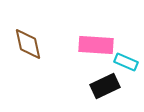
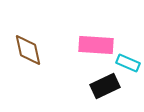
brown diamond: moved 6 px down
cyan rectangle: moved 2 px right, 1 px down
